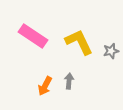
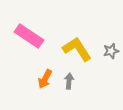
pink rectangle: moved 4 px left
yellow L-shape: moved 2 px left, 7 px down; rotated 8 degrees counterclockwise
orange arrow: moved 7 px up
